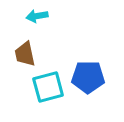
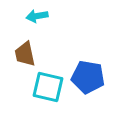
blue pentagon: rotated 8 degrees clockwise
cyan square: rotated 28 degrees clockwise
